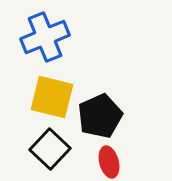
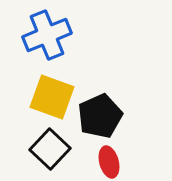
blue cross: moved 2 px right, 2 px up
yellow square: rotated 6 degrees clockwise
